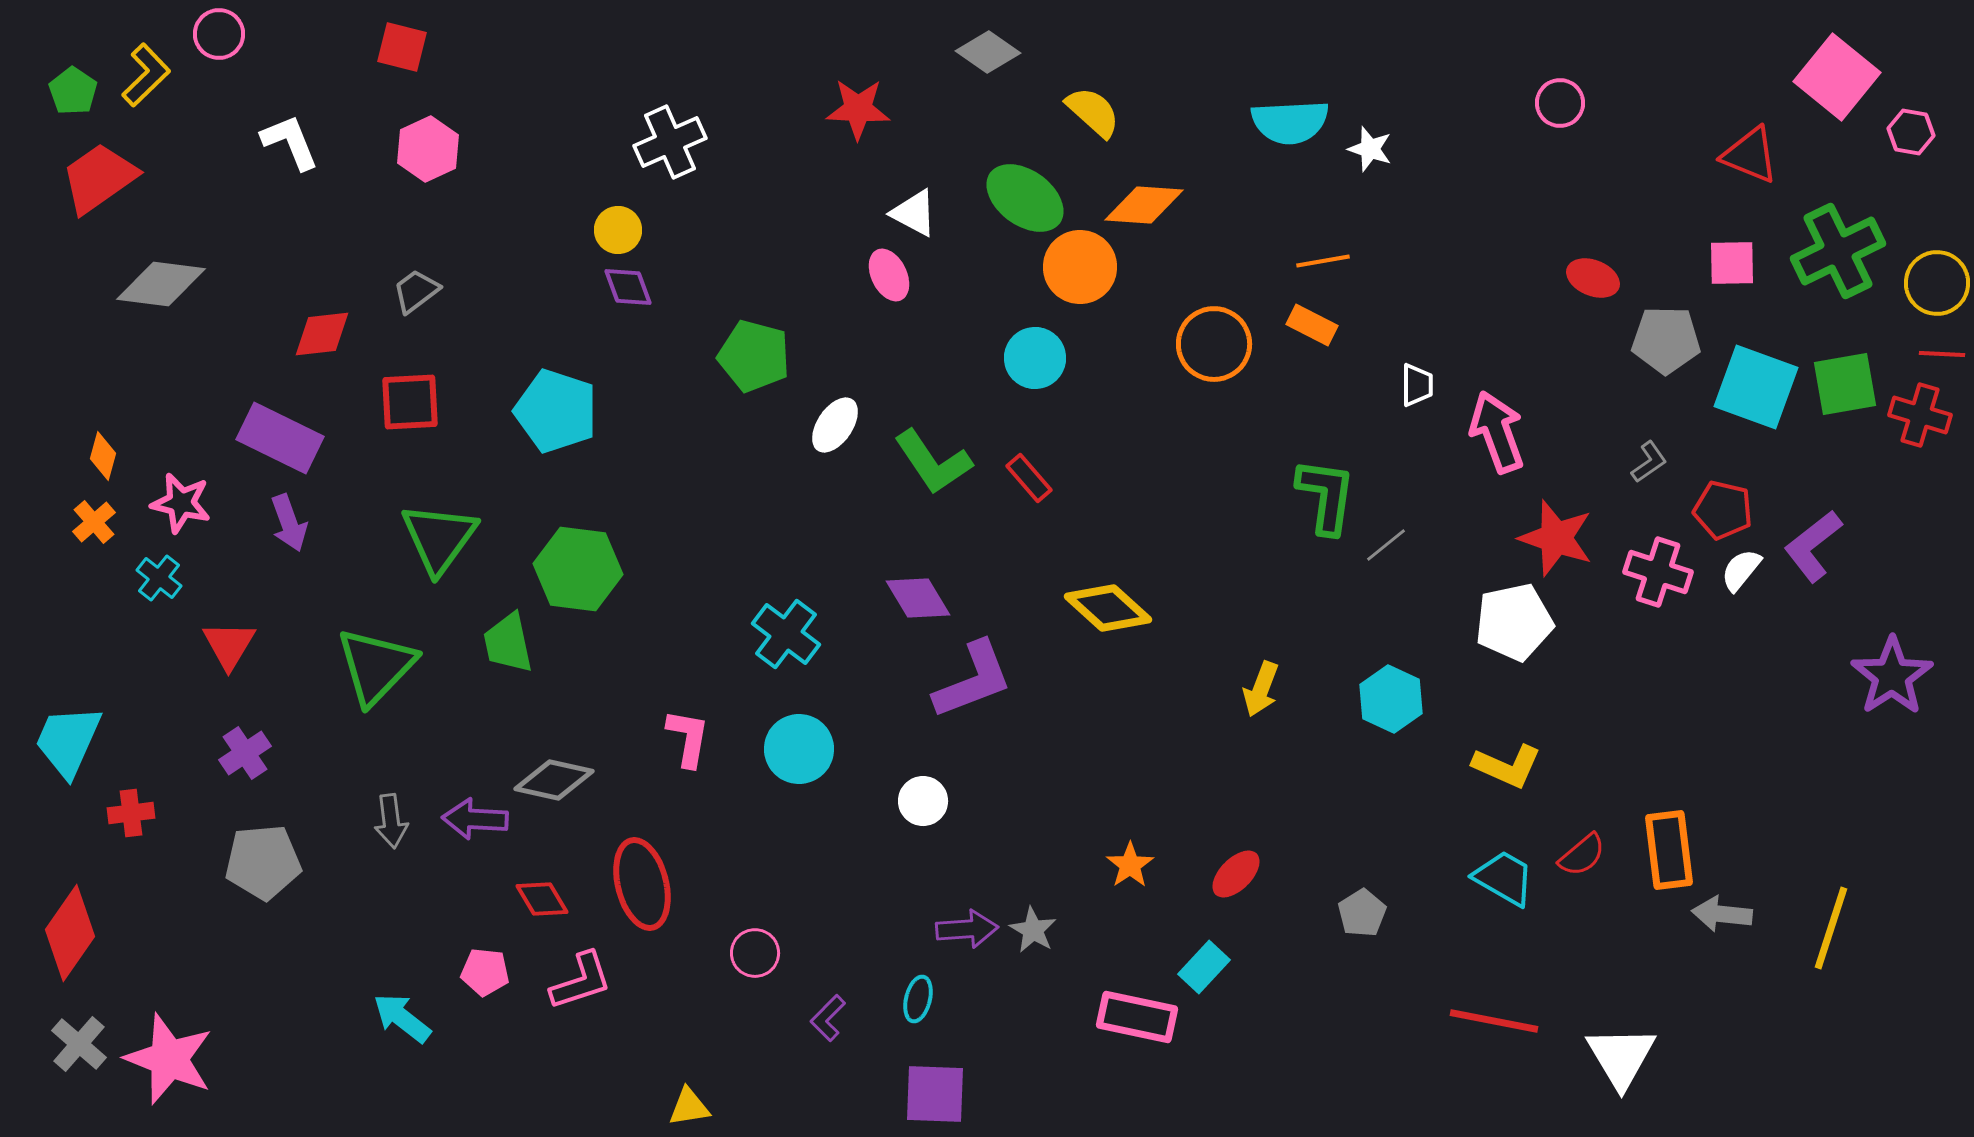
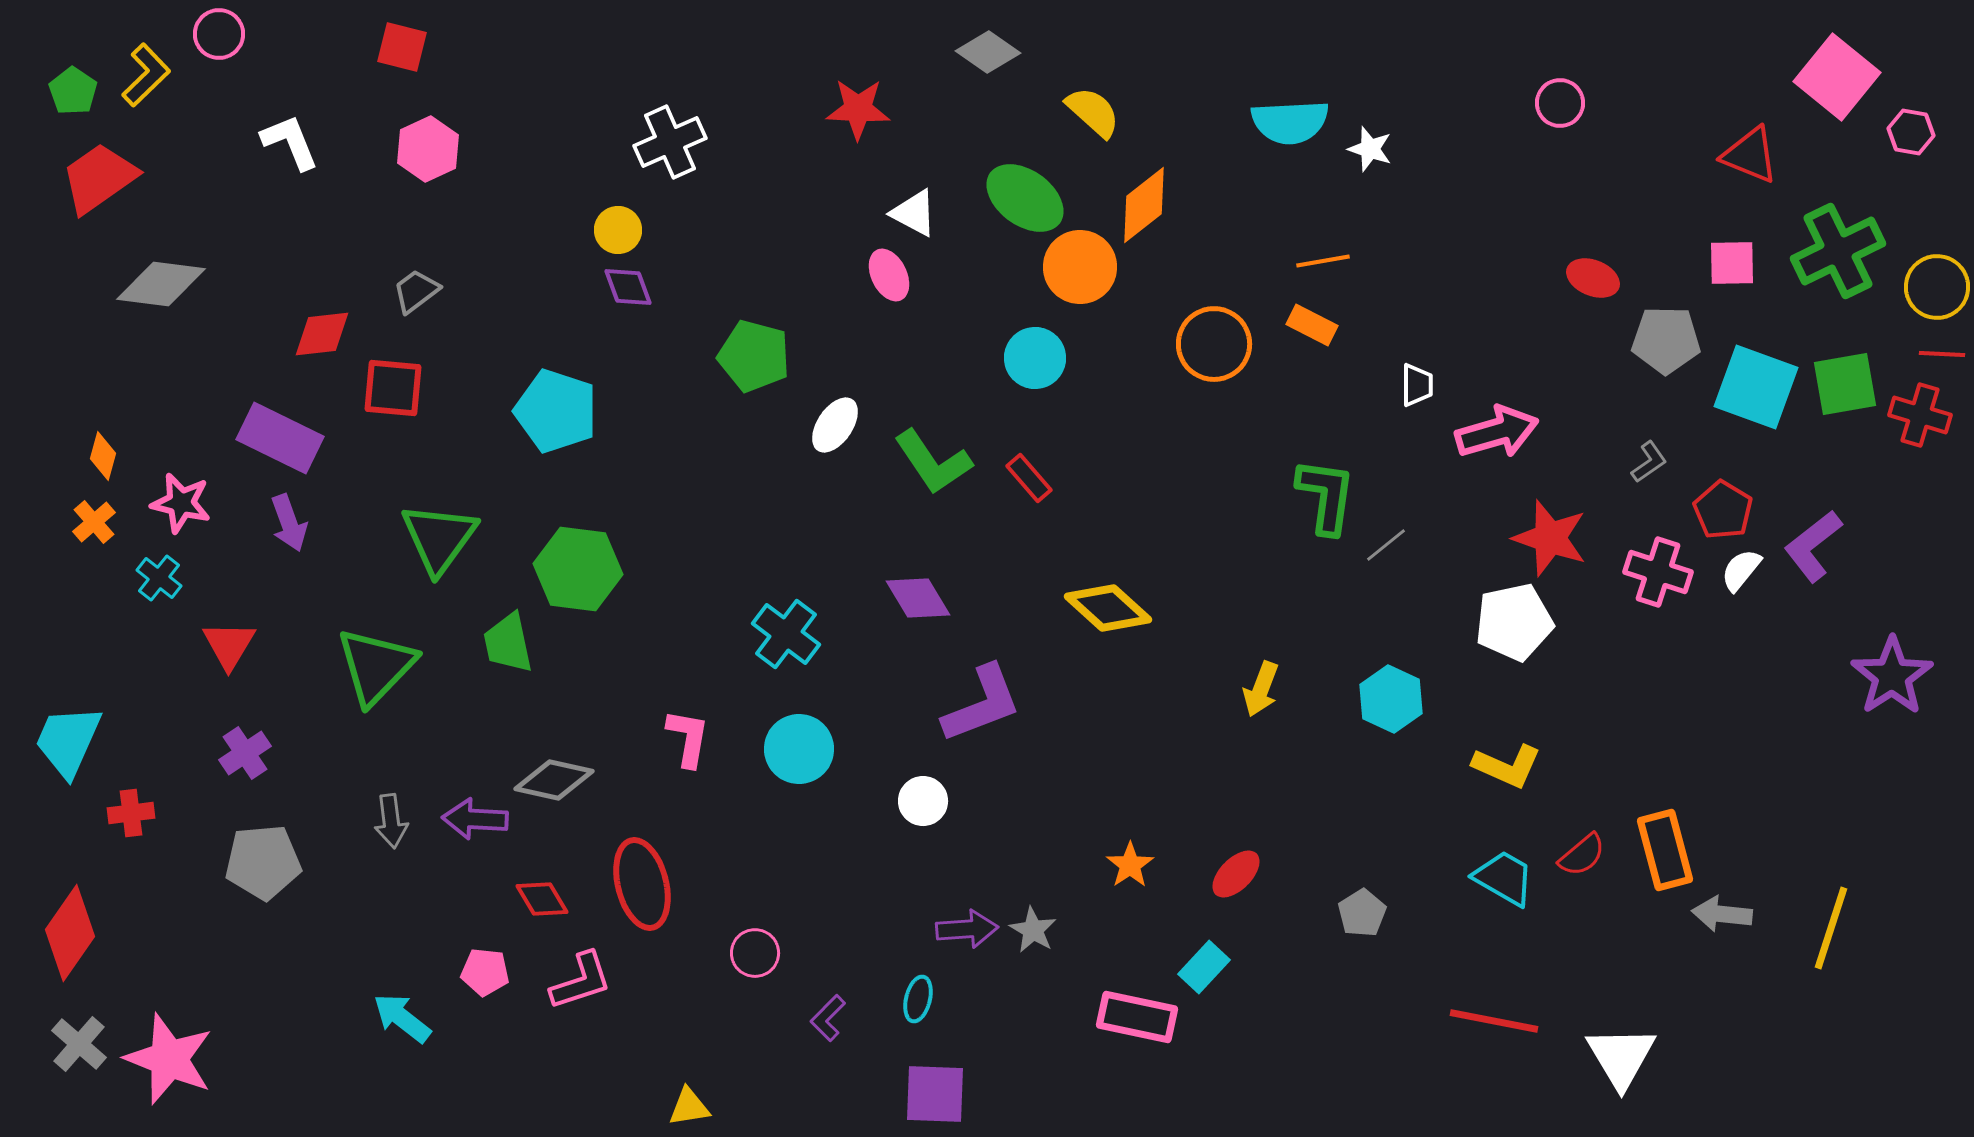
orange diamond at (1144, 205): rotated 42 degrees counterclockwise
yellow circle at (1937, 283): moved 4 px down
red square at (410, 402): moved 17 px left, 14 px up; rotated 8 degrees clockwise
pink arrow at (1497, 432): rotated 94 degrees clockwise
red pentagon at (1723, 510): rotated 18 degrees clockwise
red star at (1556, 538): moved 6 px left
purple L-shape at (973, 680): moved 9 px right, 24 px down
orange rectangle at (1669, 850): moved 4 px left; rotated 8 degrees counterclockwise
